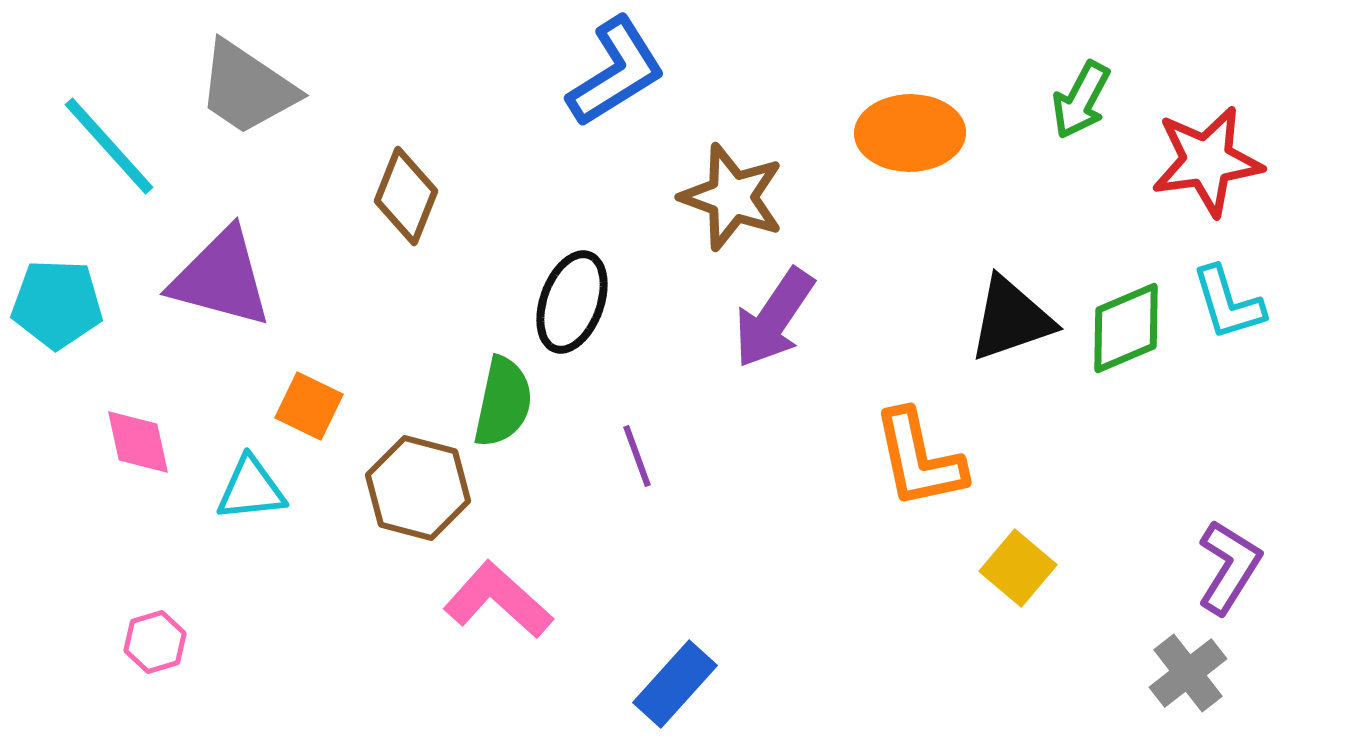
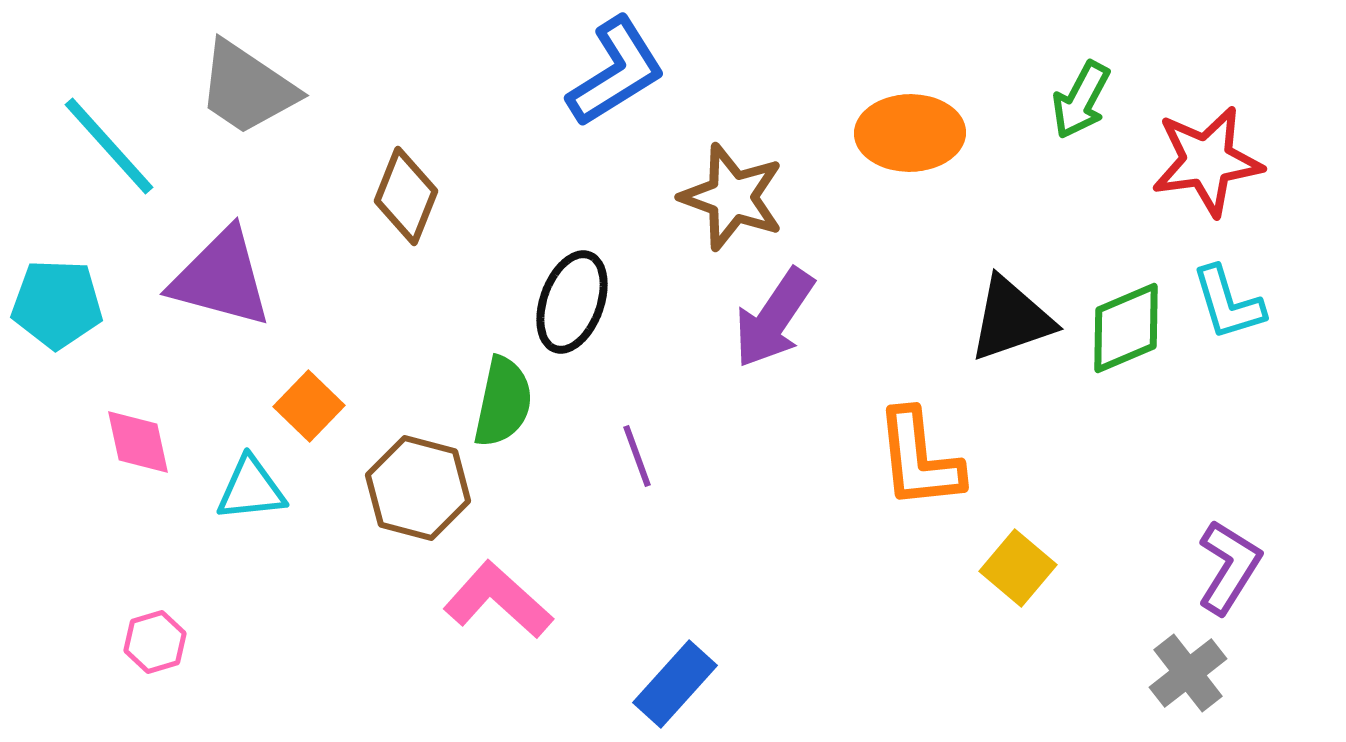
orange square: rotated 18 degrees clockwise
orange L-shape: rotated 6 degrees clockwise
